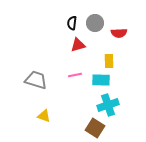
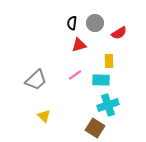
red semicircle: rotated 28 degrees counterclockwise
red triangle: moved 1 px right
pink line: rotated 24 degrees counterclockwise
gray trapezoid: rotated 120 degrees clockwise
yellow triangle: rotated 24 degrees clockwise
